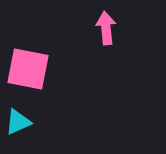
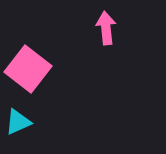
pink square: rotated 27 degrees clockwise
